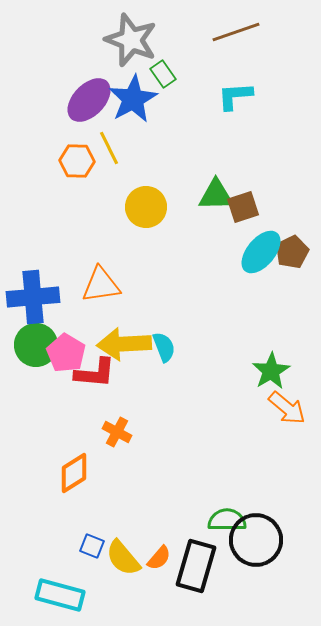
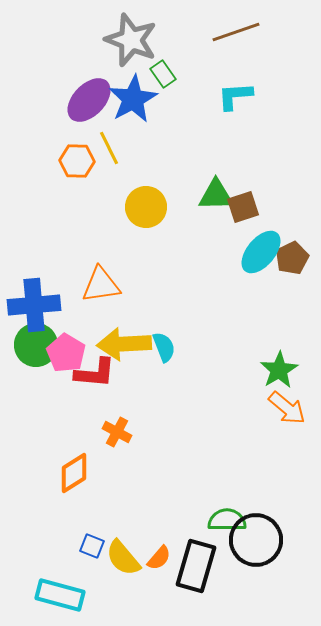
brown pentagon: moved 6 px down
blue cross: moved 1 px right, 8 px down
green star: moved 8 px right, 1 px up
